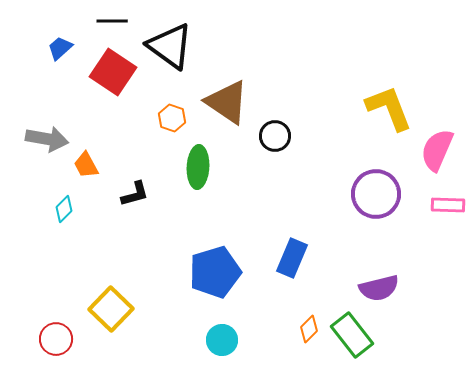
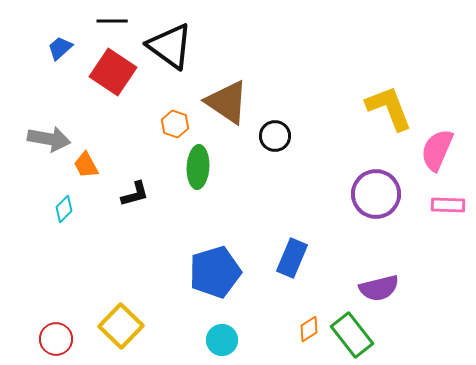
orange hexagon: moved 3 px right, 6 px down
gray arrow: moved 2 px right
yellow square: moved 10 px right, 17 px down
orange diamond: rotated 12 degrees clockwise
